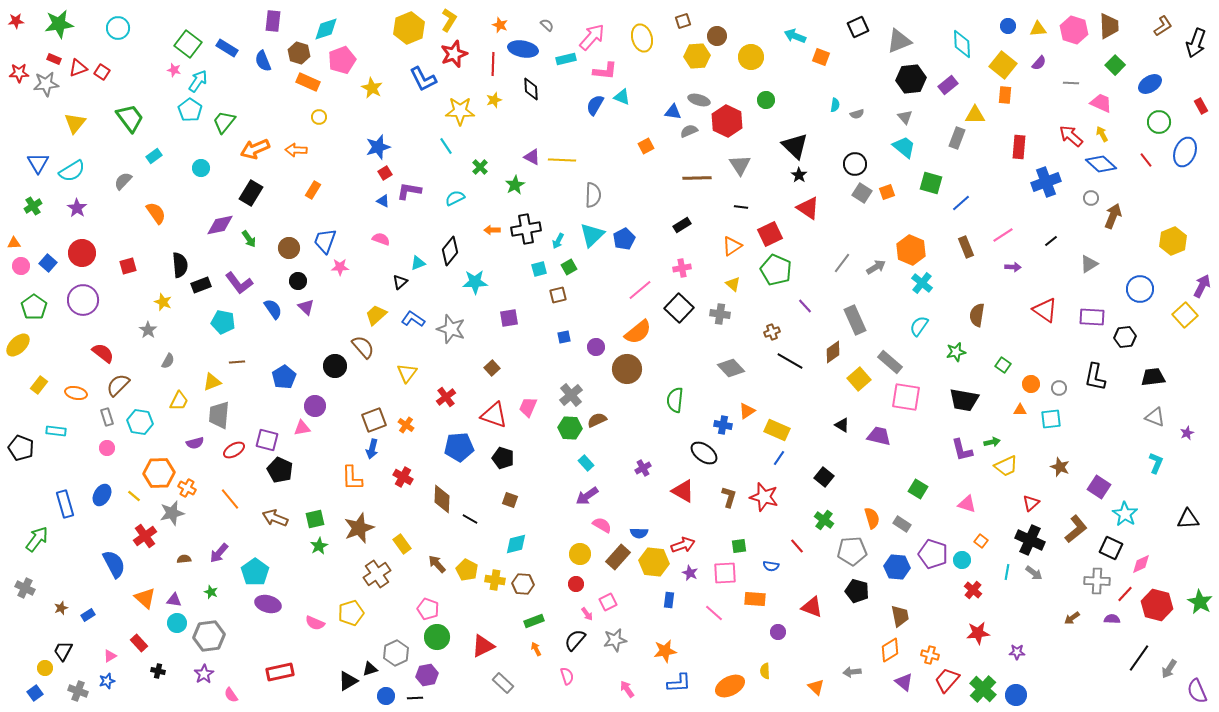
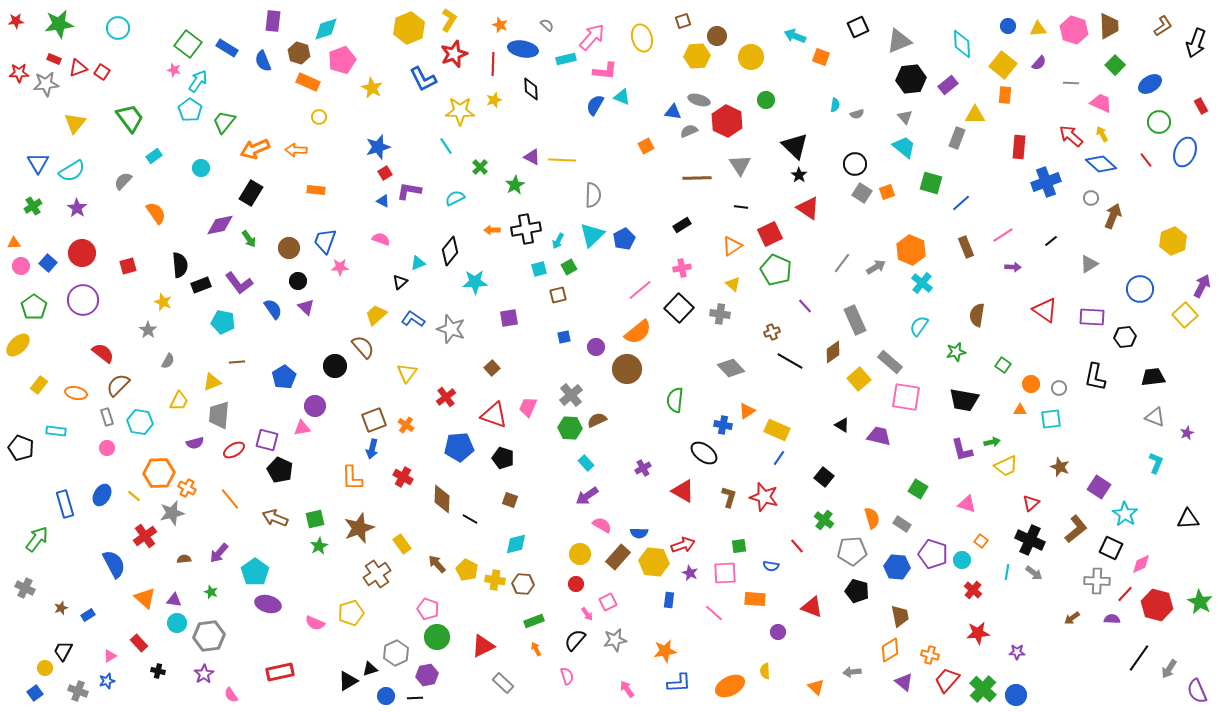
orange rectangle at (313, 190): moved 3 px right; rotated 66 degrees clockwise
